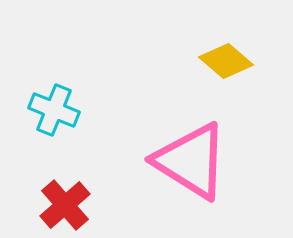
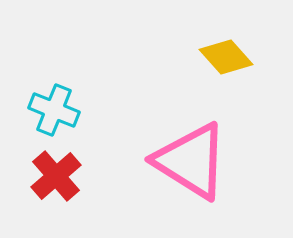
yellow diamond: moved 4 px up; rotated 8 degrees clockwise
red cross: moved 9 px left, 29 px up
